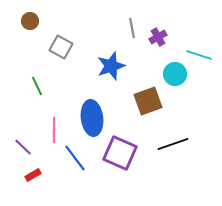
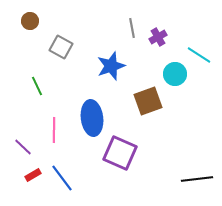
cyan line: rotated 15 degrees clockwise
black line: moved 24 px right, 35 px down; rotated 12 degrees clockwise
blue line: moved 13 px left, 20 px down
